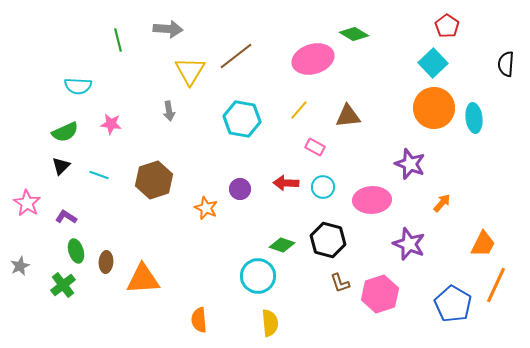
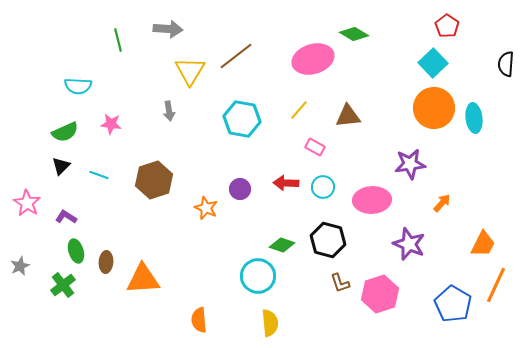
purple star at (410, 164): rotated 28 degrees counterclockwise
